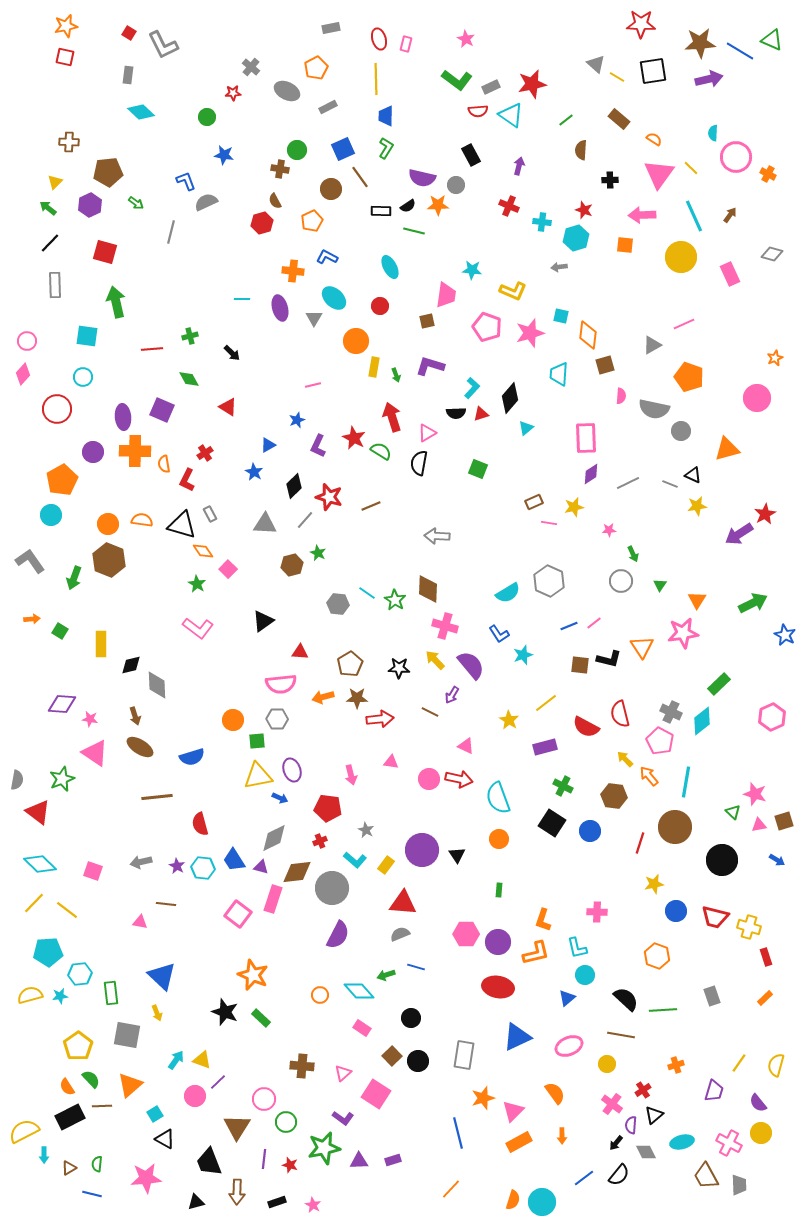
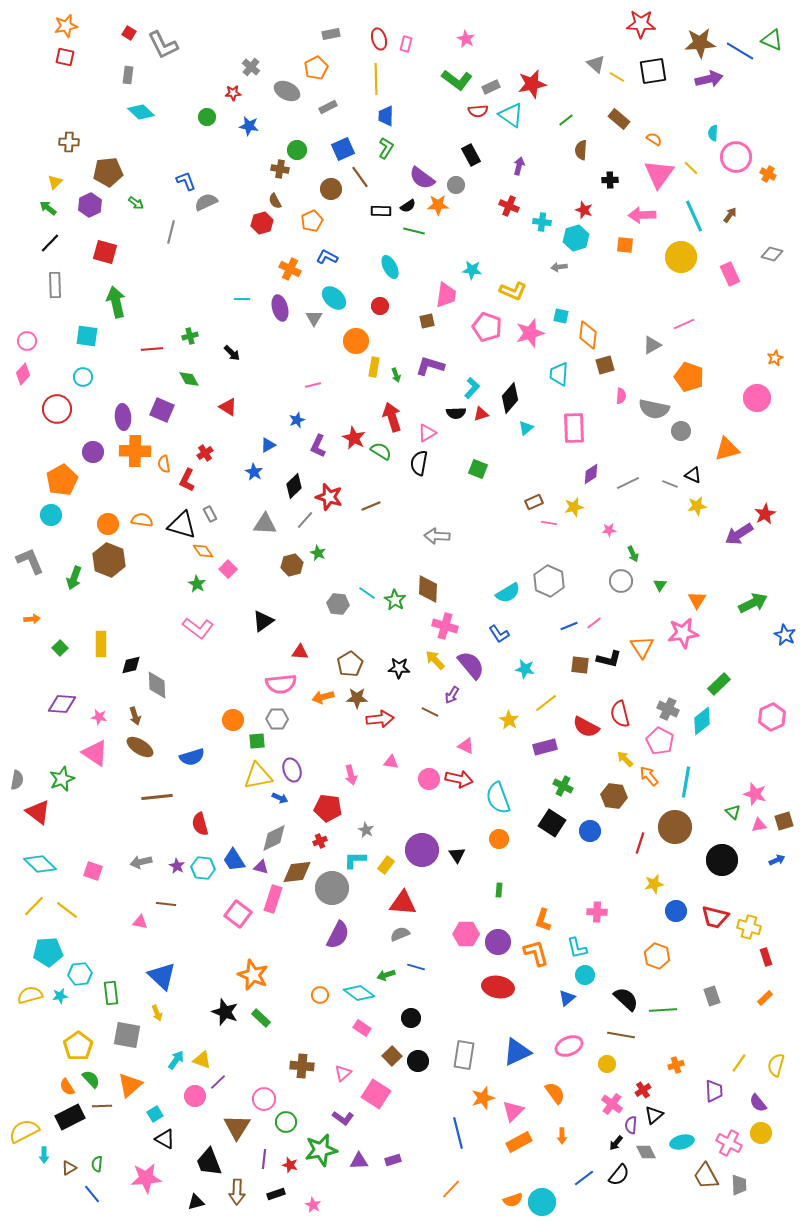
gray rectangle at (331, 28): moved 6 px down
blue star at (224, 155): moved 25 px right, 29 px up
purple semicircle at (422, 178): rotated 24 degrees clockwise
orange cross at (293, 271): moved 3 px left, 2 px up; rotated 20 degrees clockwise
pink rectangle at (586, 438): moved 12 px left, 10 px up
gray L-shape at (30, 561): rotated 12 degrees clockwise
green square at (60, 631): moved 17 px down; rotated 14 degrees clockwise
cyan star at (523, 655): moved 2 px right, 14 px down; rotated 30 degrees clockwise
gray cross at (671, 712): moved 3 px left, 3 px up
pink star at (90, 719): moved 9 px right, 2 px up
cyan L-shape at (355, 860): rotated 140 degrees clockwise
blue arrow at (777, 860): rotated 56 degrees counterclockwise
yellow line at (34, 903): moved 3 px down
orange L-shape at (536, 953): rotated 92 degrees counterclockwise
cyan diamond at (359, 991): moved 2 px down; rotated 12 degrees counterclockwise
blue triangle at (517, 1037): moved 15 px down
purple trapezoid at (714, 1091): rotated 20 degrees counterclockwise
green star at (324, 1148): moved 3 px left, 2 px down
blue line at (92, 1194): rotated 36 degrees clockwise
orange semicircle at (513, 1200): rotated 54 degrees clockwise
black rectangle at (277, 1202): moved 1 px left, 8 px up
